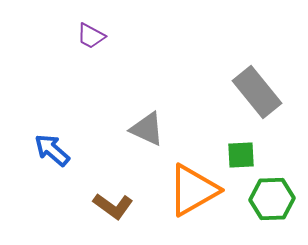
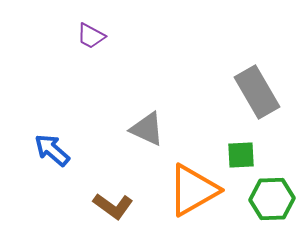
gray rectangle: rotated 9 degrees clockwise
